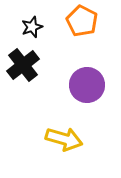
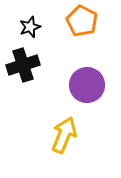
black star: moved 2 px left
black cross: rotated 20 degrees clockwise
yellow arrow: moved 4 px up; rotated 84 degrees counterclockwise
